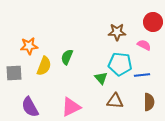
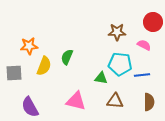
green triangle: rotated 40 degrees counterclockwise
pink triangle: moved 5 px right, 6 px up; rotated 40 degrees clockwise
